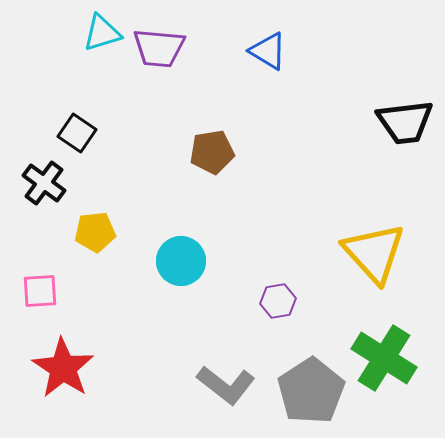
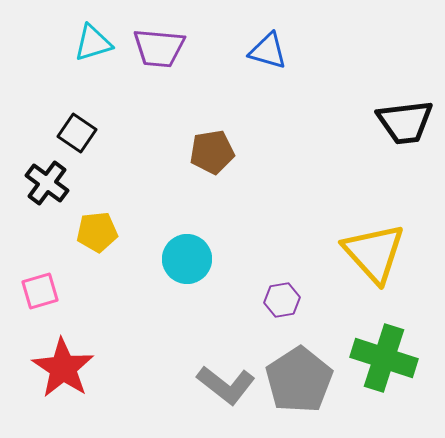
cyan triangle: moved 9 px left, 10 px down
blue triangle: rotated 15 degrees counterclockwise
black cross: moved 3 px right
yellow pentagon: moved 2 px right
cyan circle: moved 6 px right, 2 px up
pink square: rotated 12 degrees counterclockwise
purple hexagon: moved 4 px right, 1 px up
green cross: rotated 14 degrees counterclockwise
gray pentagon: moved 12 px left, 11 px up
